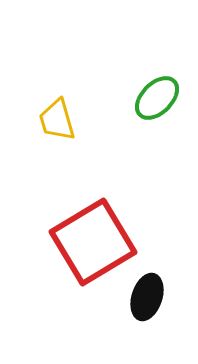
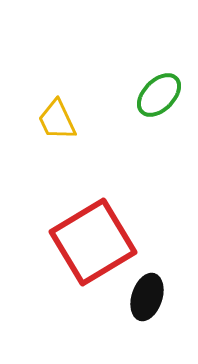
green ellipse: moved 2 px right, 3 px up
yellow trapezoid: rotated 9 degrees counterclockwise
